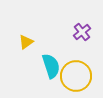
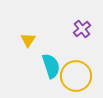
purple cross: moved 3 px up
yellow triangle: moved 2 px right, 2 px up; rotated 21 degrees counterclockwise
